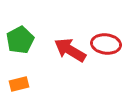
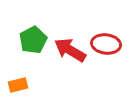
green pentagon: moved 13 px right
orange rectangle: moved 1 px left, 1 px down
